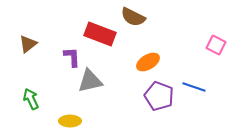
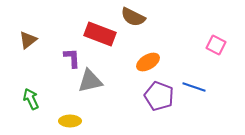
brown triangle: moved 4 px up
purple L-shape: moved 1 px down
